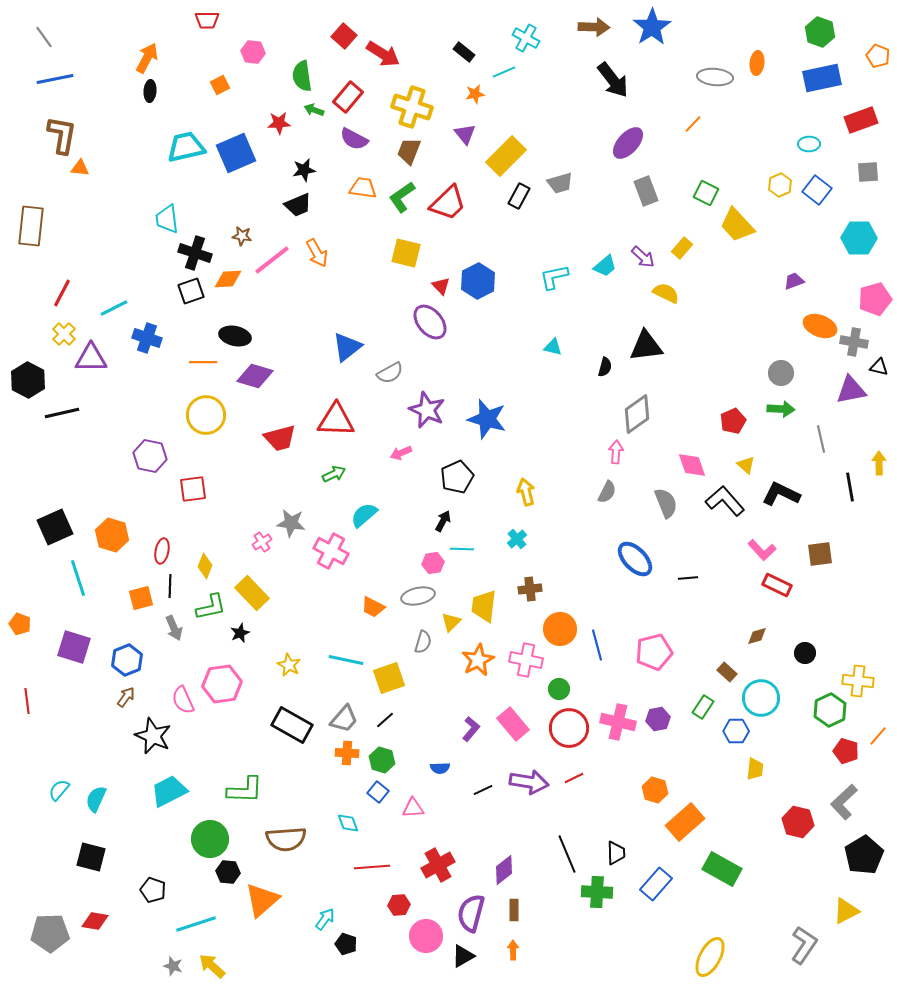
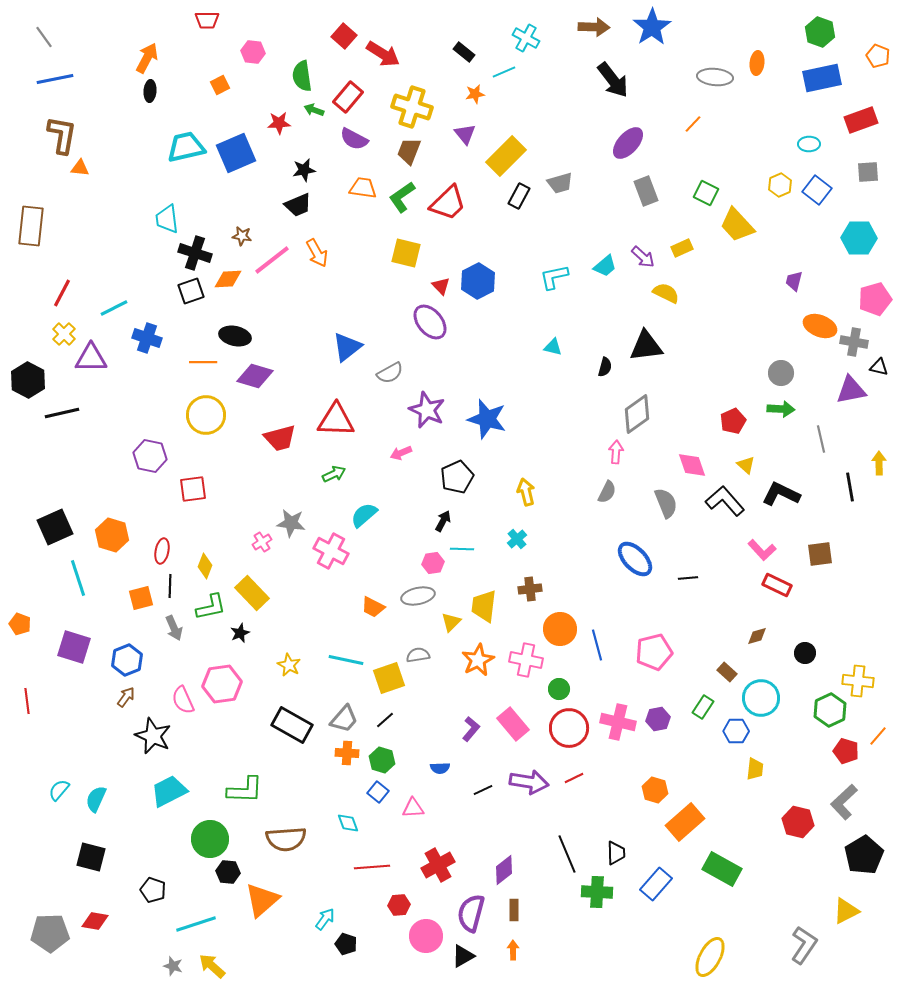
yellow rectangle at (682, 248): rotated 25 degrees clockwise
purple trapezoid at (794, 281): rotated 55 degrees counterclockwise
gray semicircle at (423, 642): moved 5 px left, 13 px down; rotated 115 degrees counterclockwise
